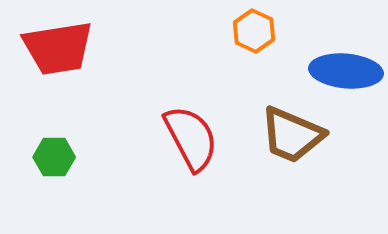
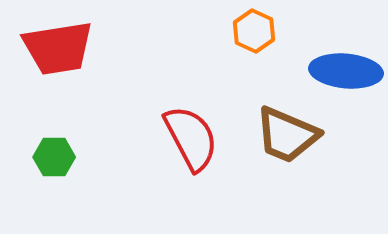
brown trapezoid: moved 5 px left
